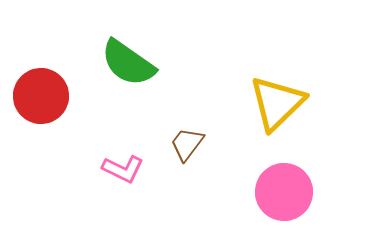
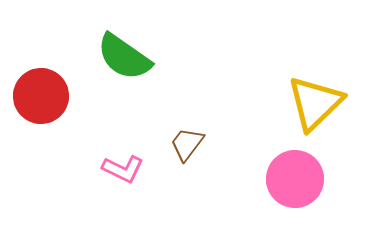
green semicircle: moved 4 px left, 6 px up
yellow triangle: moved 38 px right
pink circle: moved 11 px right, 13 px up
